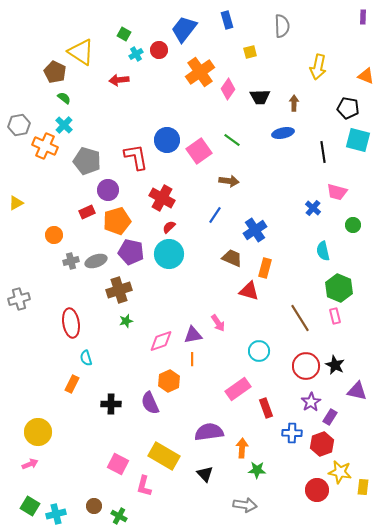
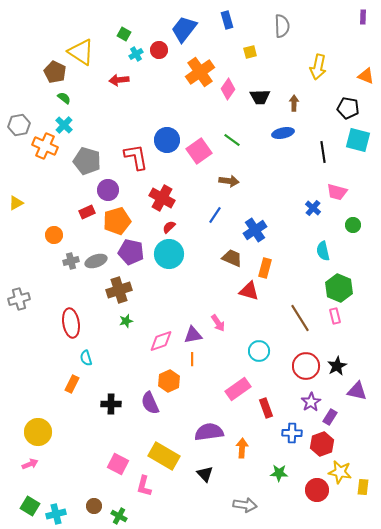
black star at (335, 365): moved 2 px right, 1 px down; rotated 18 degrees clockwise
green star at (257, 470): moved 22 px right, 3 px down
